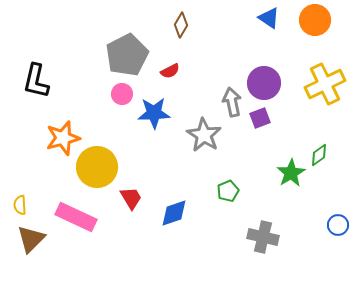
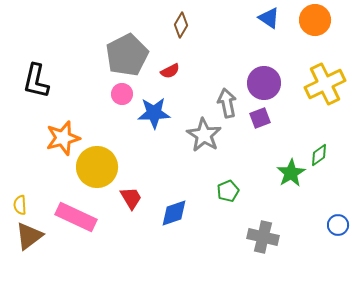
gray arrow: moved 5 px left, 1 px down
brown triangle: moved 2 px left, 3 px up; rotated 8 degrees clockwise
